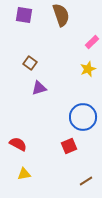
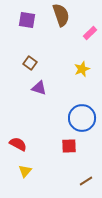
purple square: moved 3 px right, 5 px down
pink rectangle: moved 2 px left, 9 px up
yellow star: moved 6 px left
purple triangle: rotated 35 degrees clockwise
blue circle: moved 1 px left, 1 px down
red square: rotated 21 degrees clockwise
yellow triangle: moved 1 px right, 3 px up; rotated 40 degrees counterclockwise
